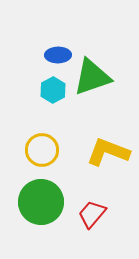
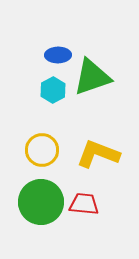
yellow L-shape: moved 10 px left, 2 px down
red trapezoid: moved 8 px left, 10 px up; rotated 56 degrees clockwise
